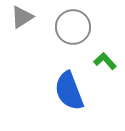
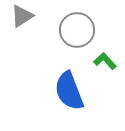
gray triangle: moved 1 px up
gray circle: moved 4 px right, 3 px down
